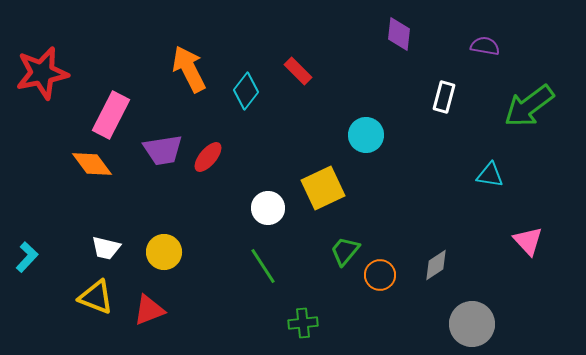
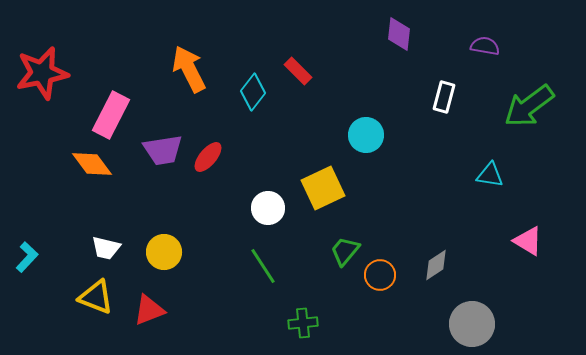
cyan diamond: moved 7 px right, 1 px down
pink triangle: rotated 16 degrees counterclockwise
